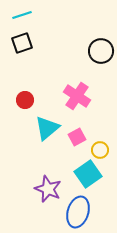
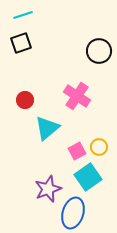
cyan line: moved 1 px right
black square: moved 1 px left
black circle: moved 2 px left
pink square: moved 14 px down
yellow circle: moved 1 px left, 3 px up
cyan square: moved 3 px down
purple star: rotated 28 degrees clockwise
blue ellipse: moved 5 px left, 1 px down
